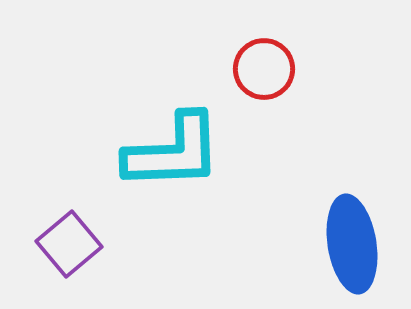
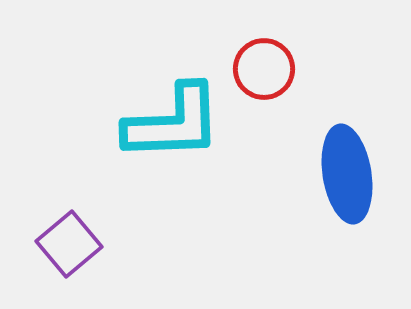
cyan L-shape: moved 29 px up
blue ellipse: moved 5 px left, 70 px up
